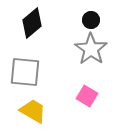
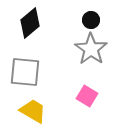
black diamond: moved 2 px left
